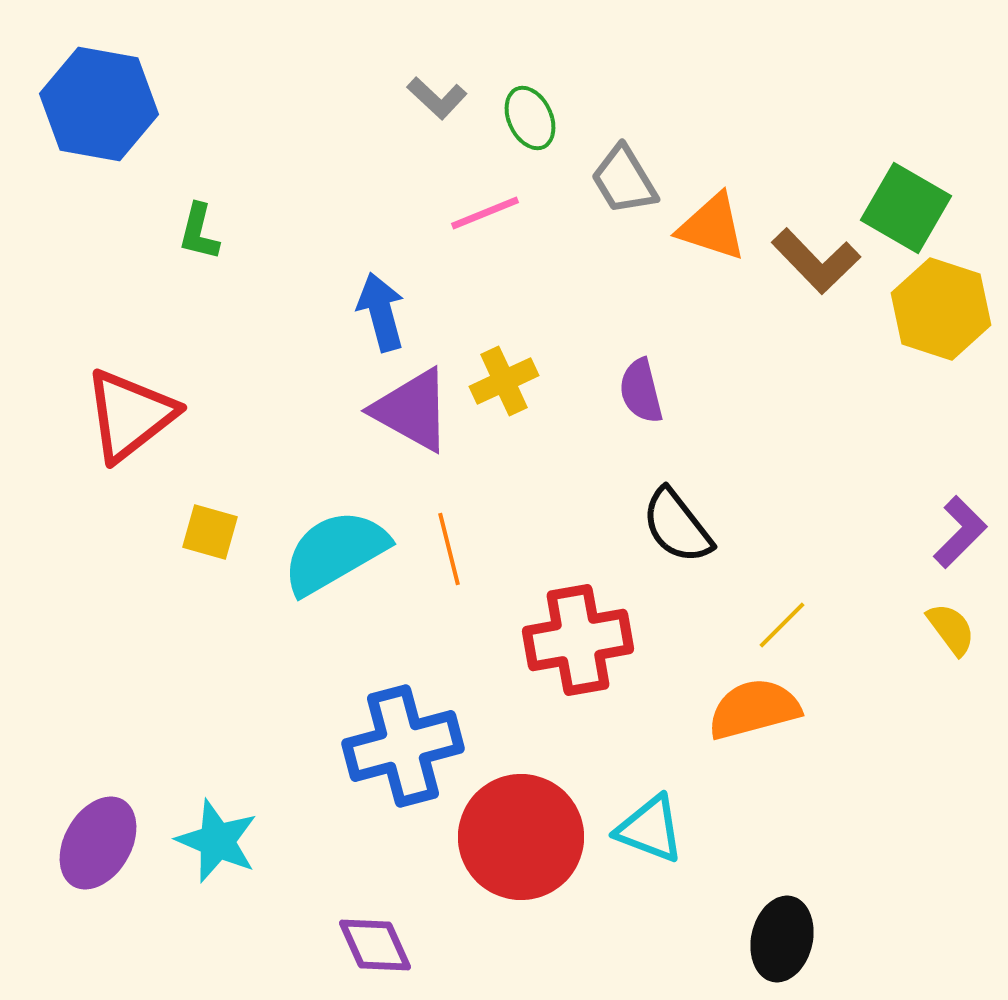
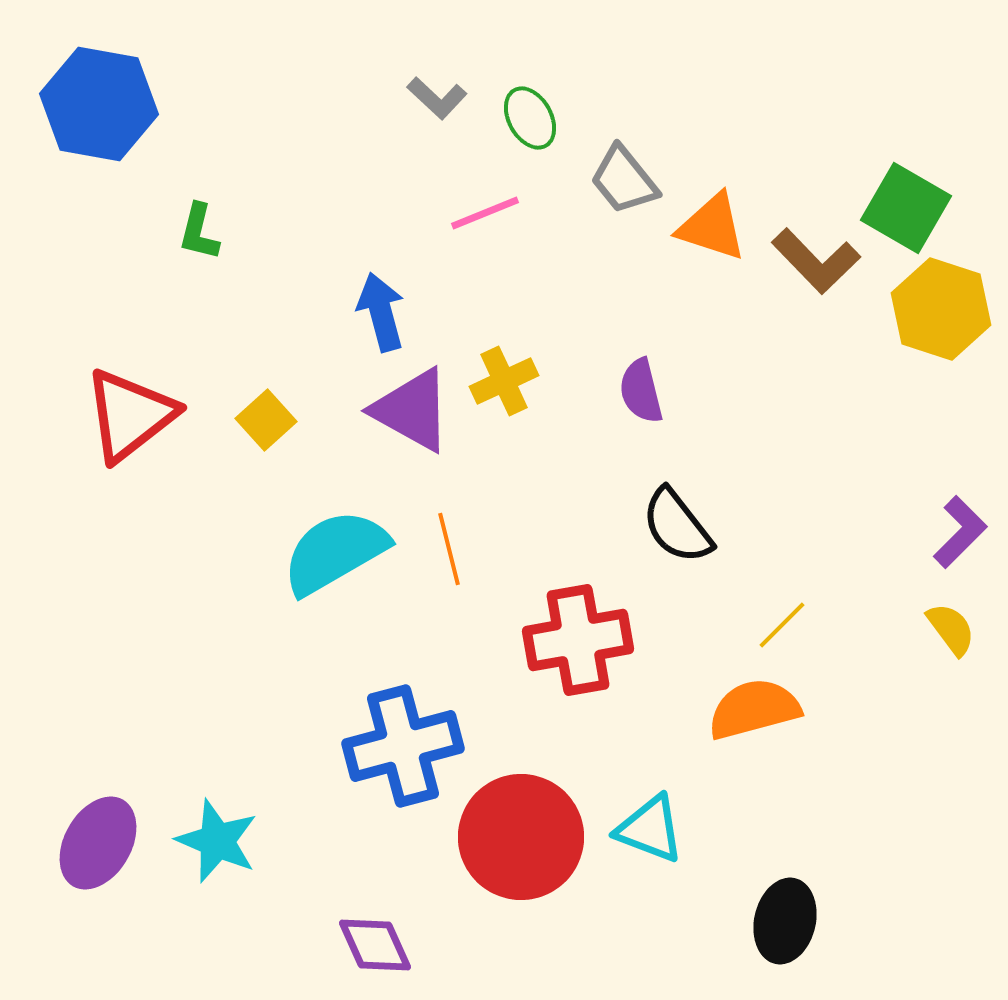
green ellipse: rotated 4 degrees counterclockwise
gray trapezoid: rotated 8 degrees counterclockwise
yellow square: moved 56 px right, 112 px up; rotated 32 degrees clockwise
black ellipse: moved 3 px right, 18 px up
